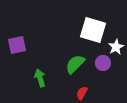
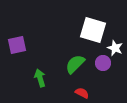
white star: moved 1 px left, 1 px down; rotated 21 degrees counterclockwise
red semicircle: rotated 88 degrees clockwise
